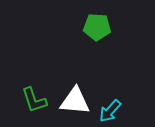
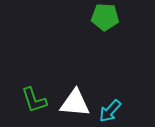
green pentagon: moved 8 px right, 10 px up
white triangle: moved 2 px down
